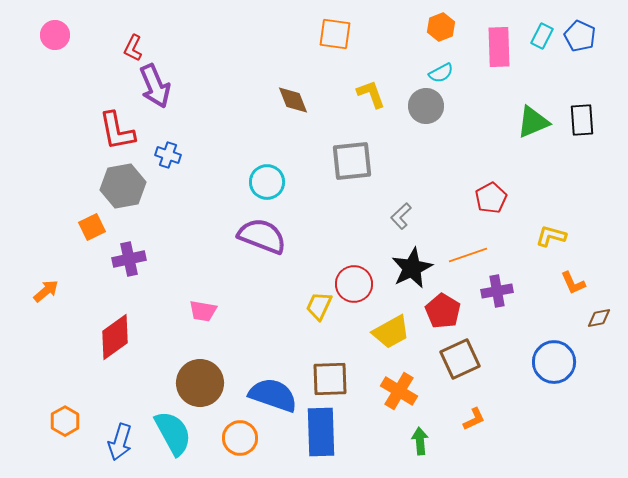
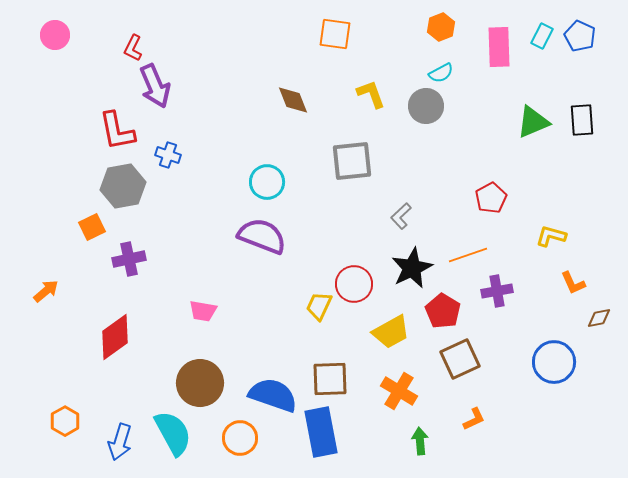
blue rectangle at (321, 432): rotated 9 degrees counterclockwise
